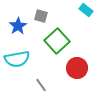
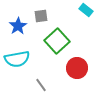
gray square: rotated 24 degrees counterclockwise
